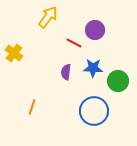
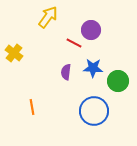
purple circle: moved 4 px left
orange line: rotated 28 degrees counterclockwise
